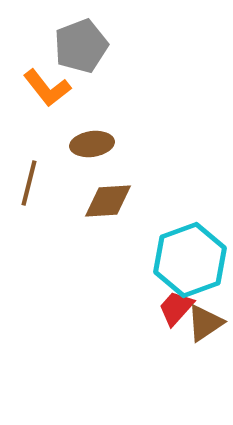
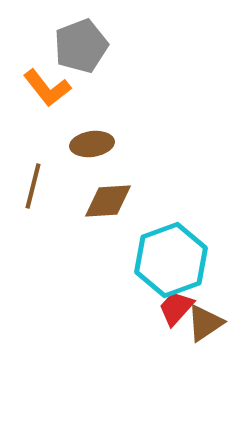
brown line: moved 4 px right, 3 px down
cyan hexagon: moved 19 px left
